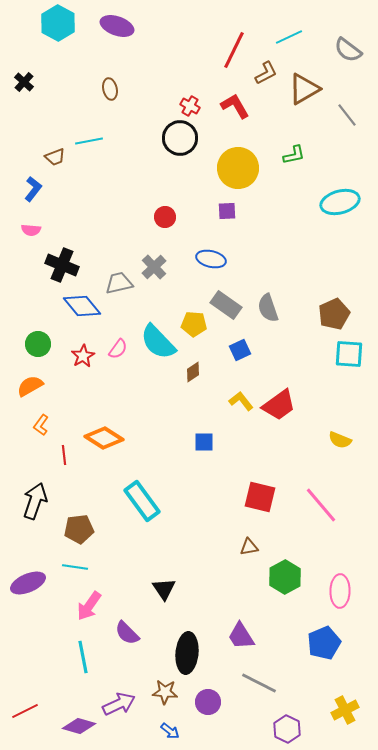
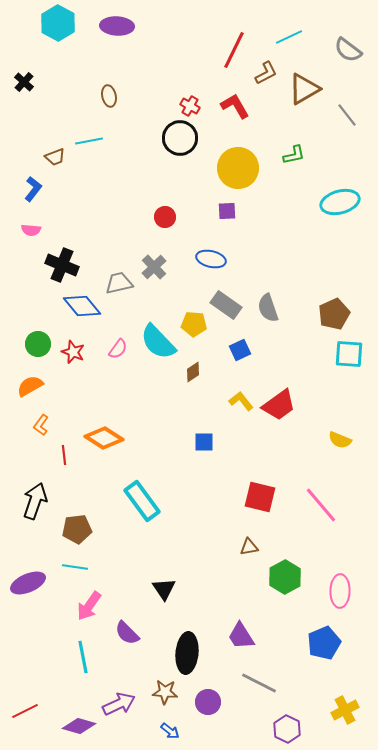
purple ellipse at (117, 26): rotated 16 degrees counterclockwise
brown ellipse at (110, 89): moved 1 px left, 7 px down
red star at (83, 356): moved 10 px left, 4 px up; rotated 20 degrees counterclockwise
brown pentagon at (79, 529): moved 2 px left
